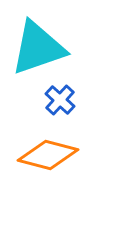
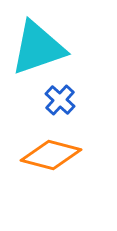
orange diamond: moved 3 px right
